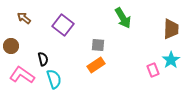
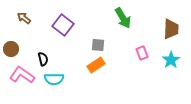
brown circle: moved 3 px down
pink rectangle: moved 11 px left, 17 px up
cyan semicircle: rotated 108 degrees clockwise
